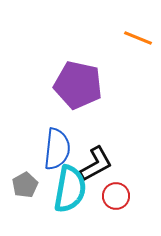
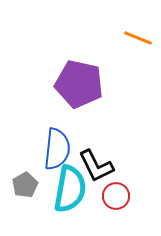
purple pentagon: moved 1 px right, 1 px up
black L-shape: moved 2 px down; rotated 93 degrees clockwise
